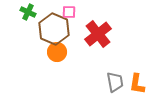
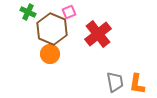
pink square: rotated 24 degrees counterclockwise
brown hexagon: moved 2 px left
orange circle: moved 7 px left, 2 px down
